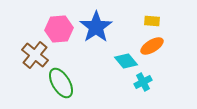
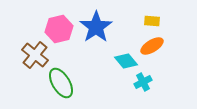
pink hexagon: rotated 8 degrees counterclockwise
